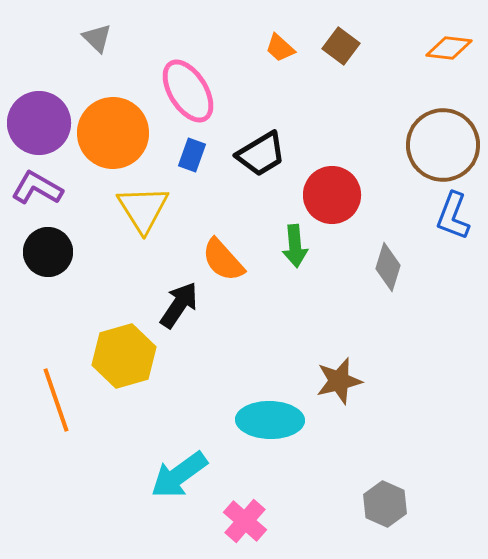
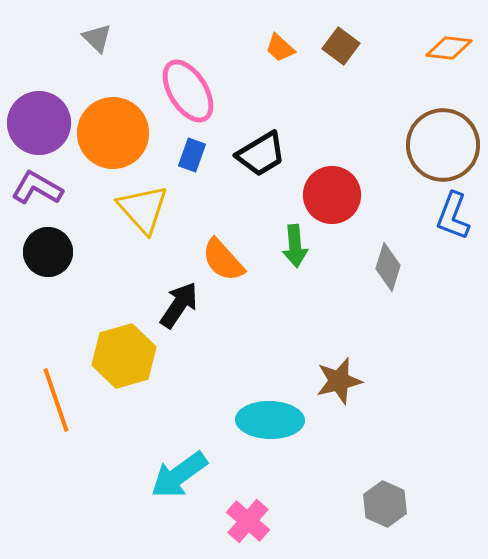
yellow triangle: rotated 10 degrees counterclockwise
pink cross: moved 3 px right
